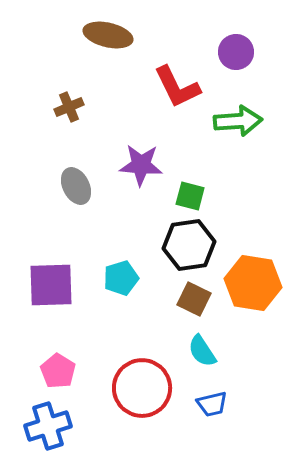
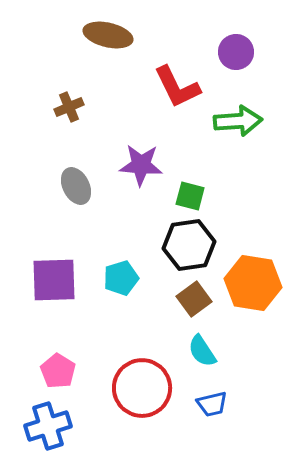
purple square: moved 3 px right, 5 px up
brown square: rotated 28 degrees clockwise
